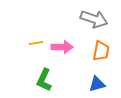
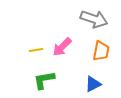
yellow line: moved 7 px down
pink arrow: rotated 135 degrees clockwise
green L-shape: rotated 55 degrees clockwise
blue triangle: moved 4 px left; rotated 12 degrees counterclockwise
